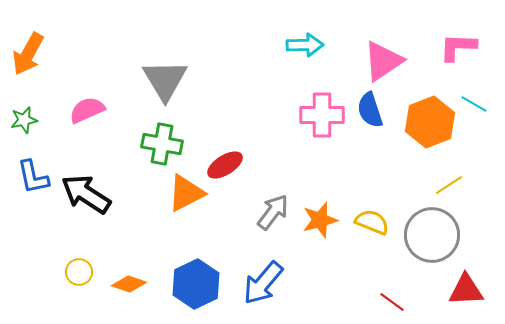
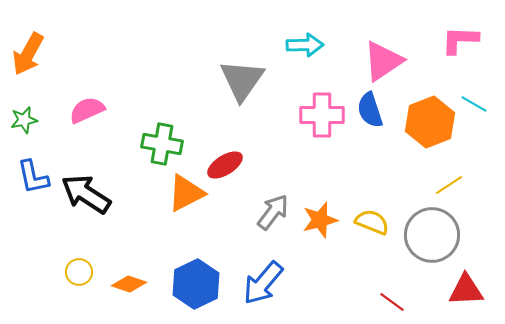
pink L-shape: moved 2 px right, 7 px up
gray triangle: moved 77 px right; rotated 6 degrees clockwise
